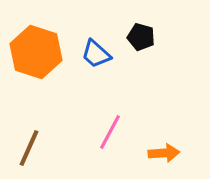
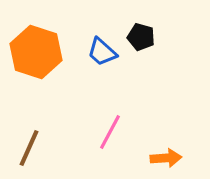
blue trapezoid: moved 6 px right, 2 px up
orange arrow: moved 2 px right, 5 px down
